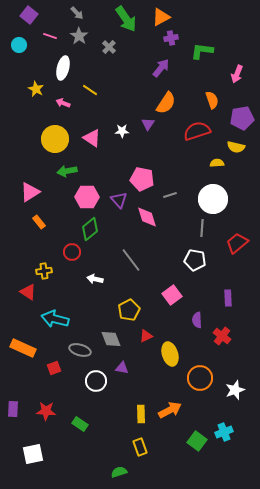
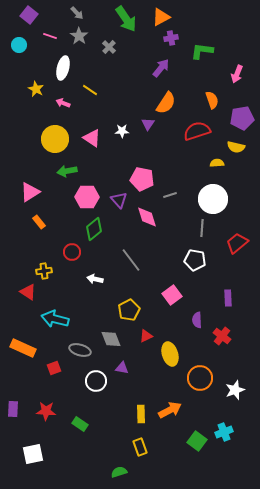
green diamond at (90, 229): moved 4 px right
